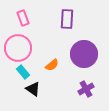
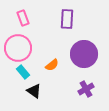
black triangle: moved 1 px right, 2 px down
